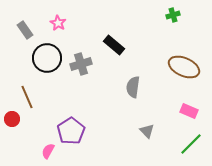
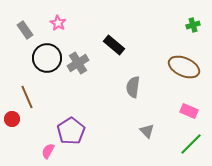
green cross: moved 20 px right, 10 px down
gray cross: moved 3 px left, 1 px up; rotated 15 degrees counterclockwise
